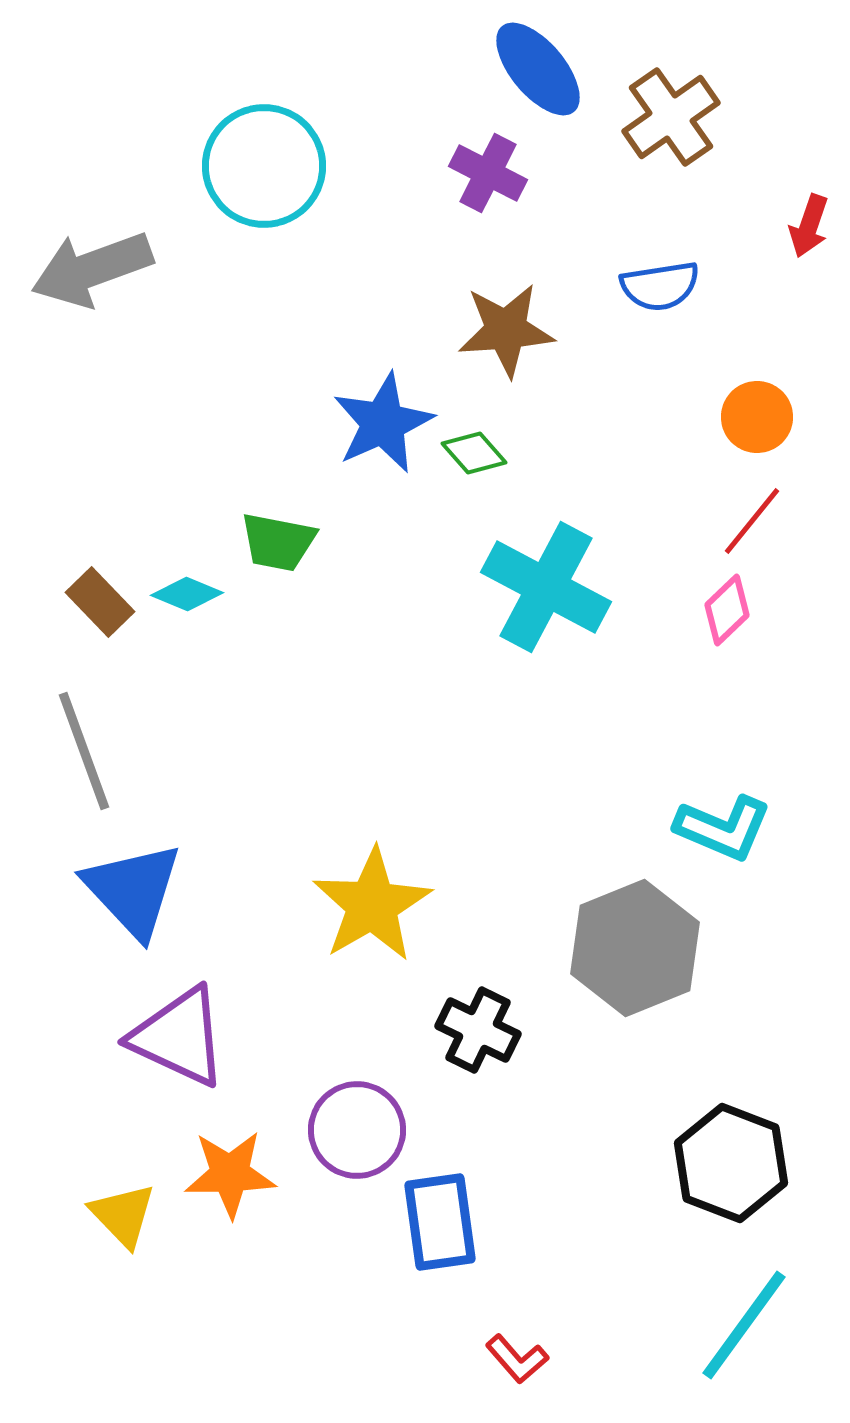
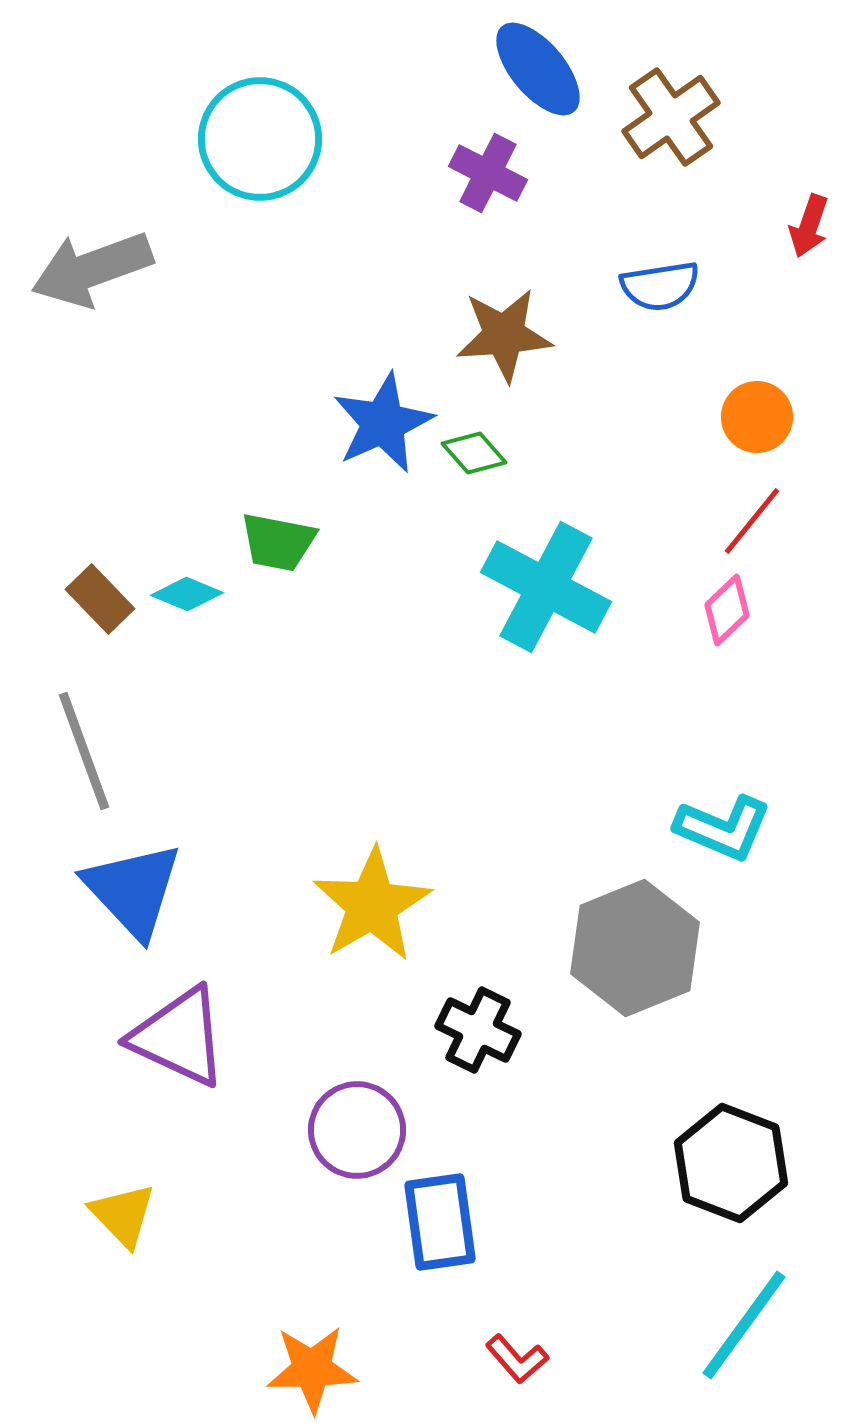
cyan circle: moved 4 px left, 27 px up
brown star: moved 2 px left, 5 px down
brown rectangle: moved 3 px up
orange star: moved 82 px right, 195 px down
